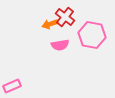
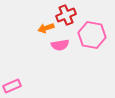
red cross: moved 1 px right, 2 px up; rotated 30 degrees clockwise
orange arrow: moved 4 px left, 4 px down
